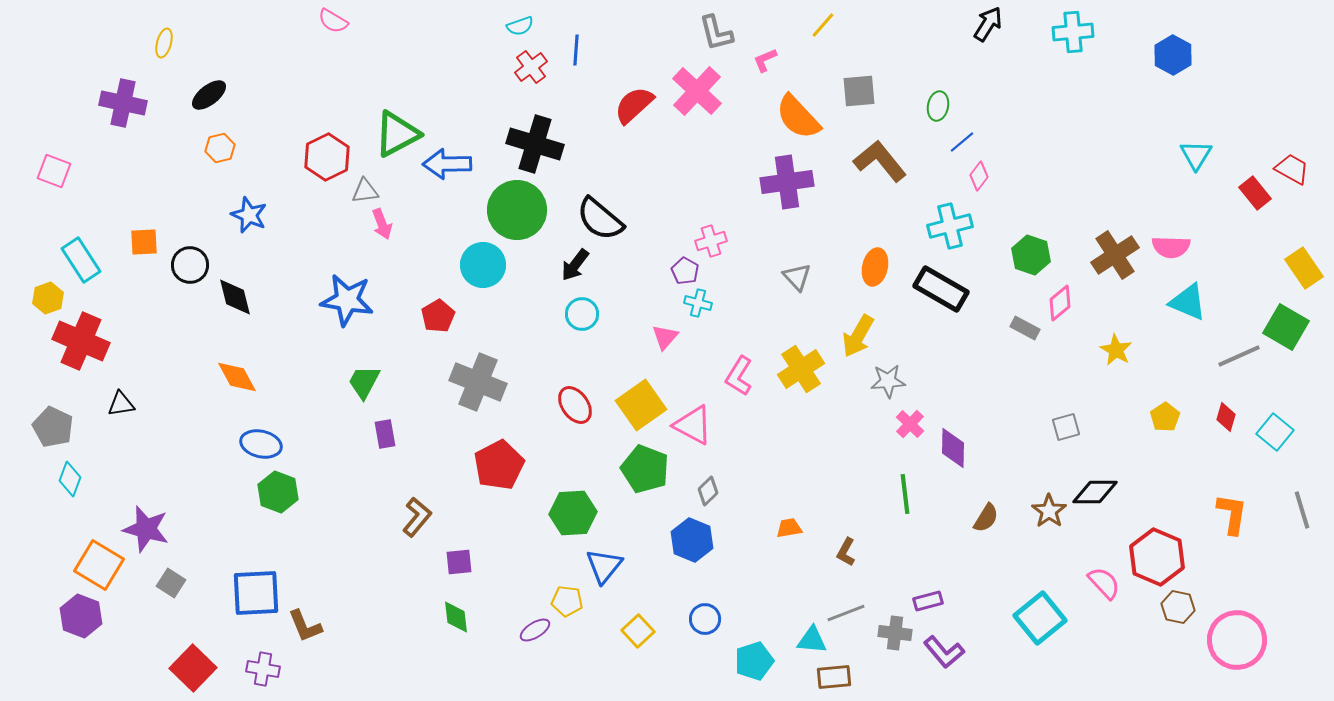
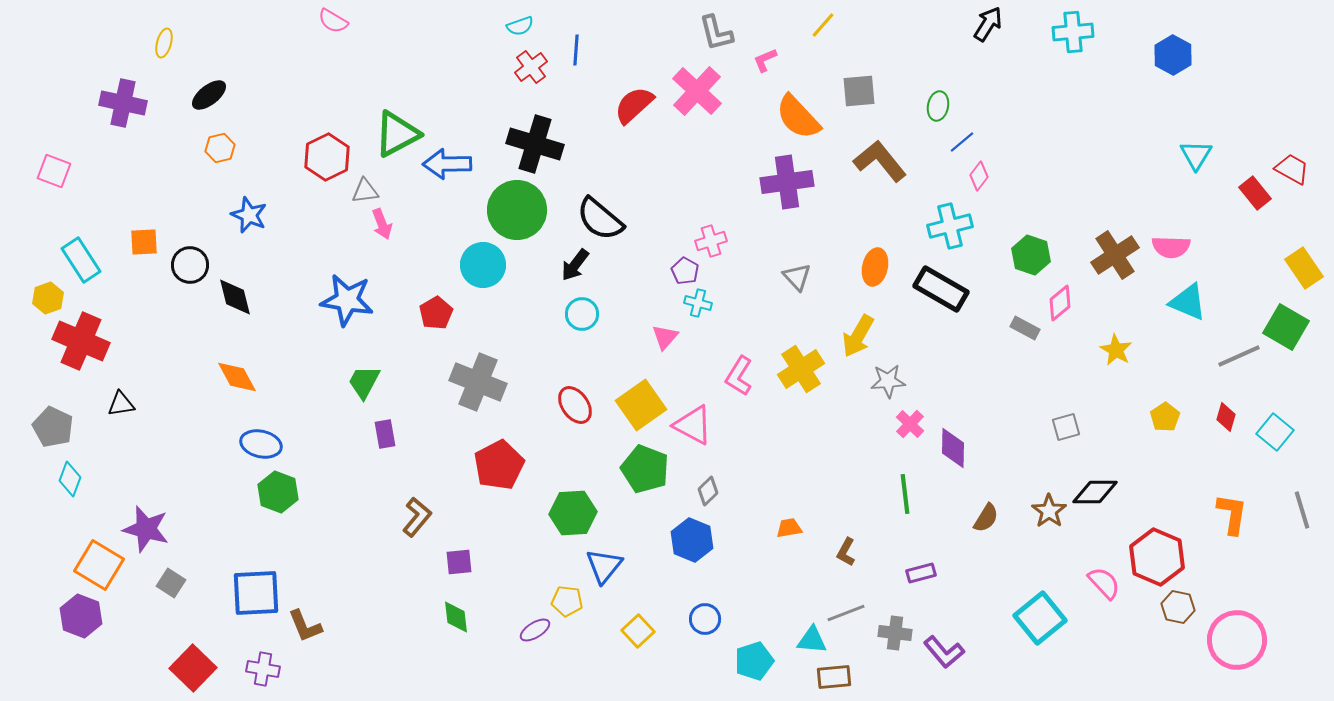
red pentagon at (438, 316): moved 2 px left, 3 px up
purple rectangle at (928, 601): moved 7 px left, 28 px up
